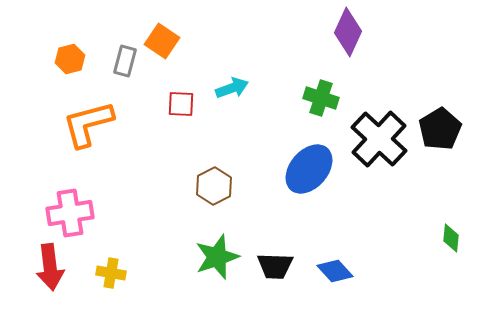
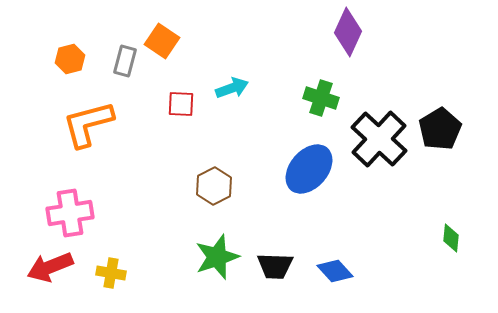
red arrow: rotated 75 degrees clockwise
